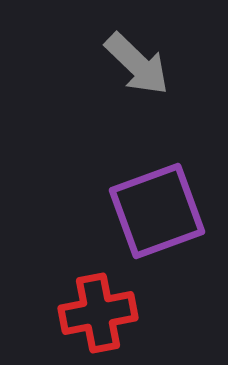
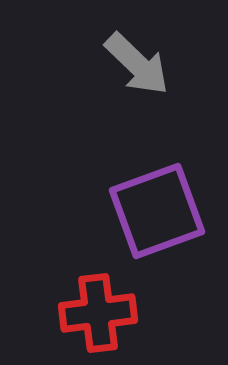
red cross: rotated 4 degrees clockwise
